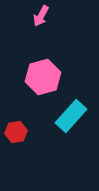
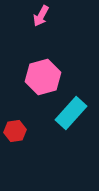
cyan rectangle: moved 3 px up
red hexagon: moved 1 px left, 1 px up
